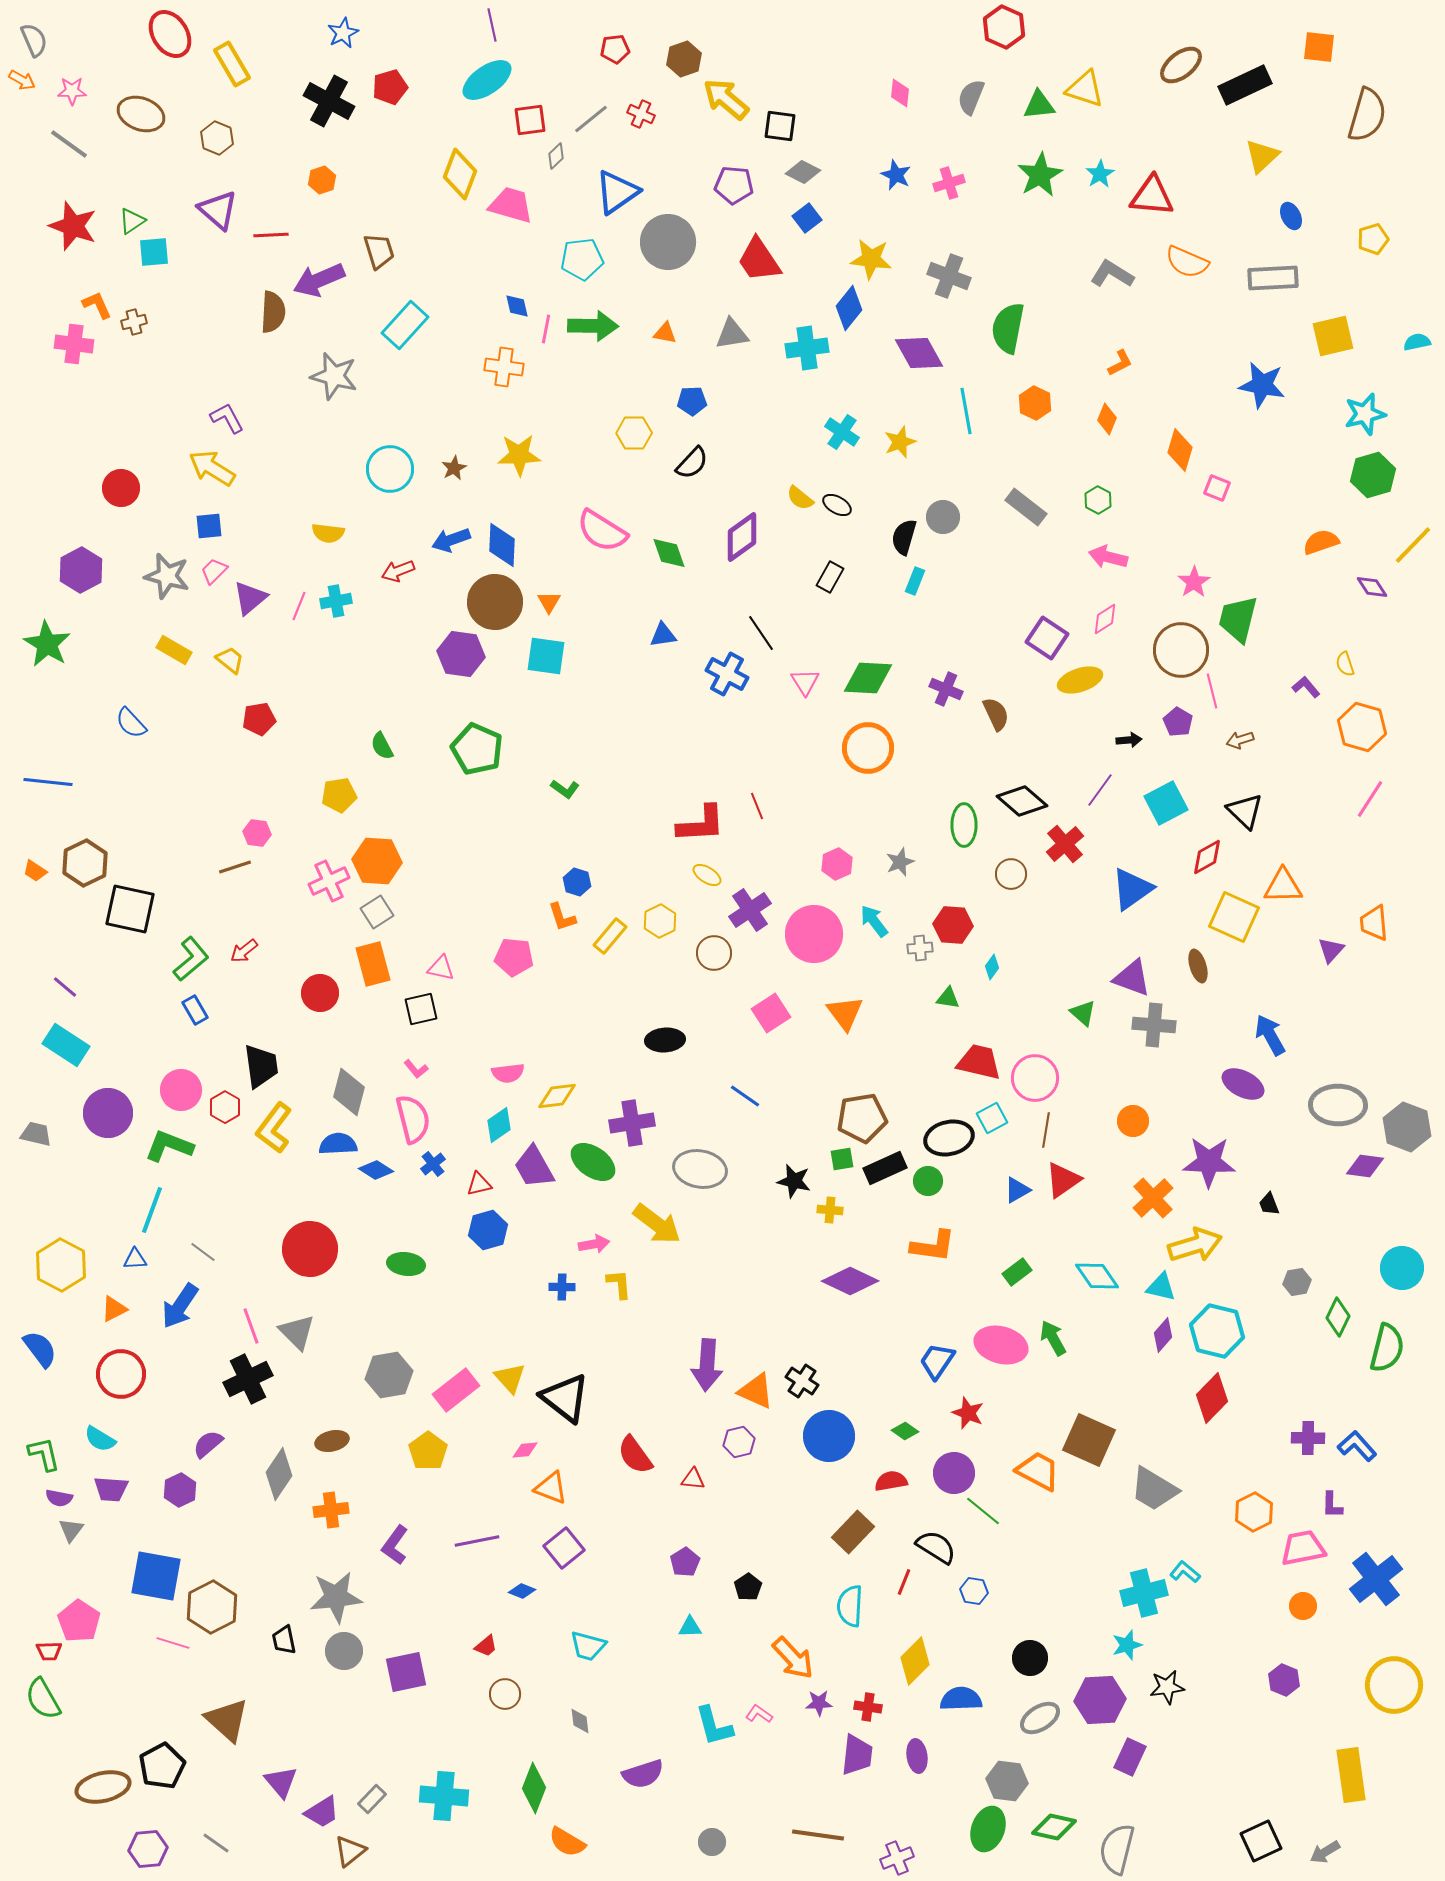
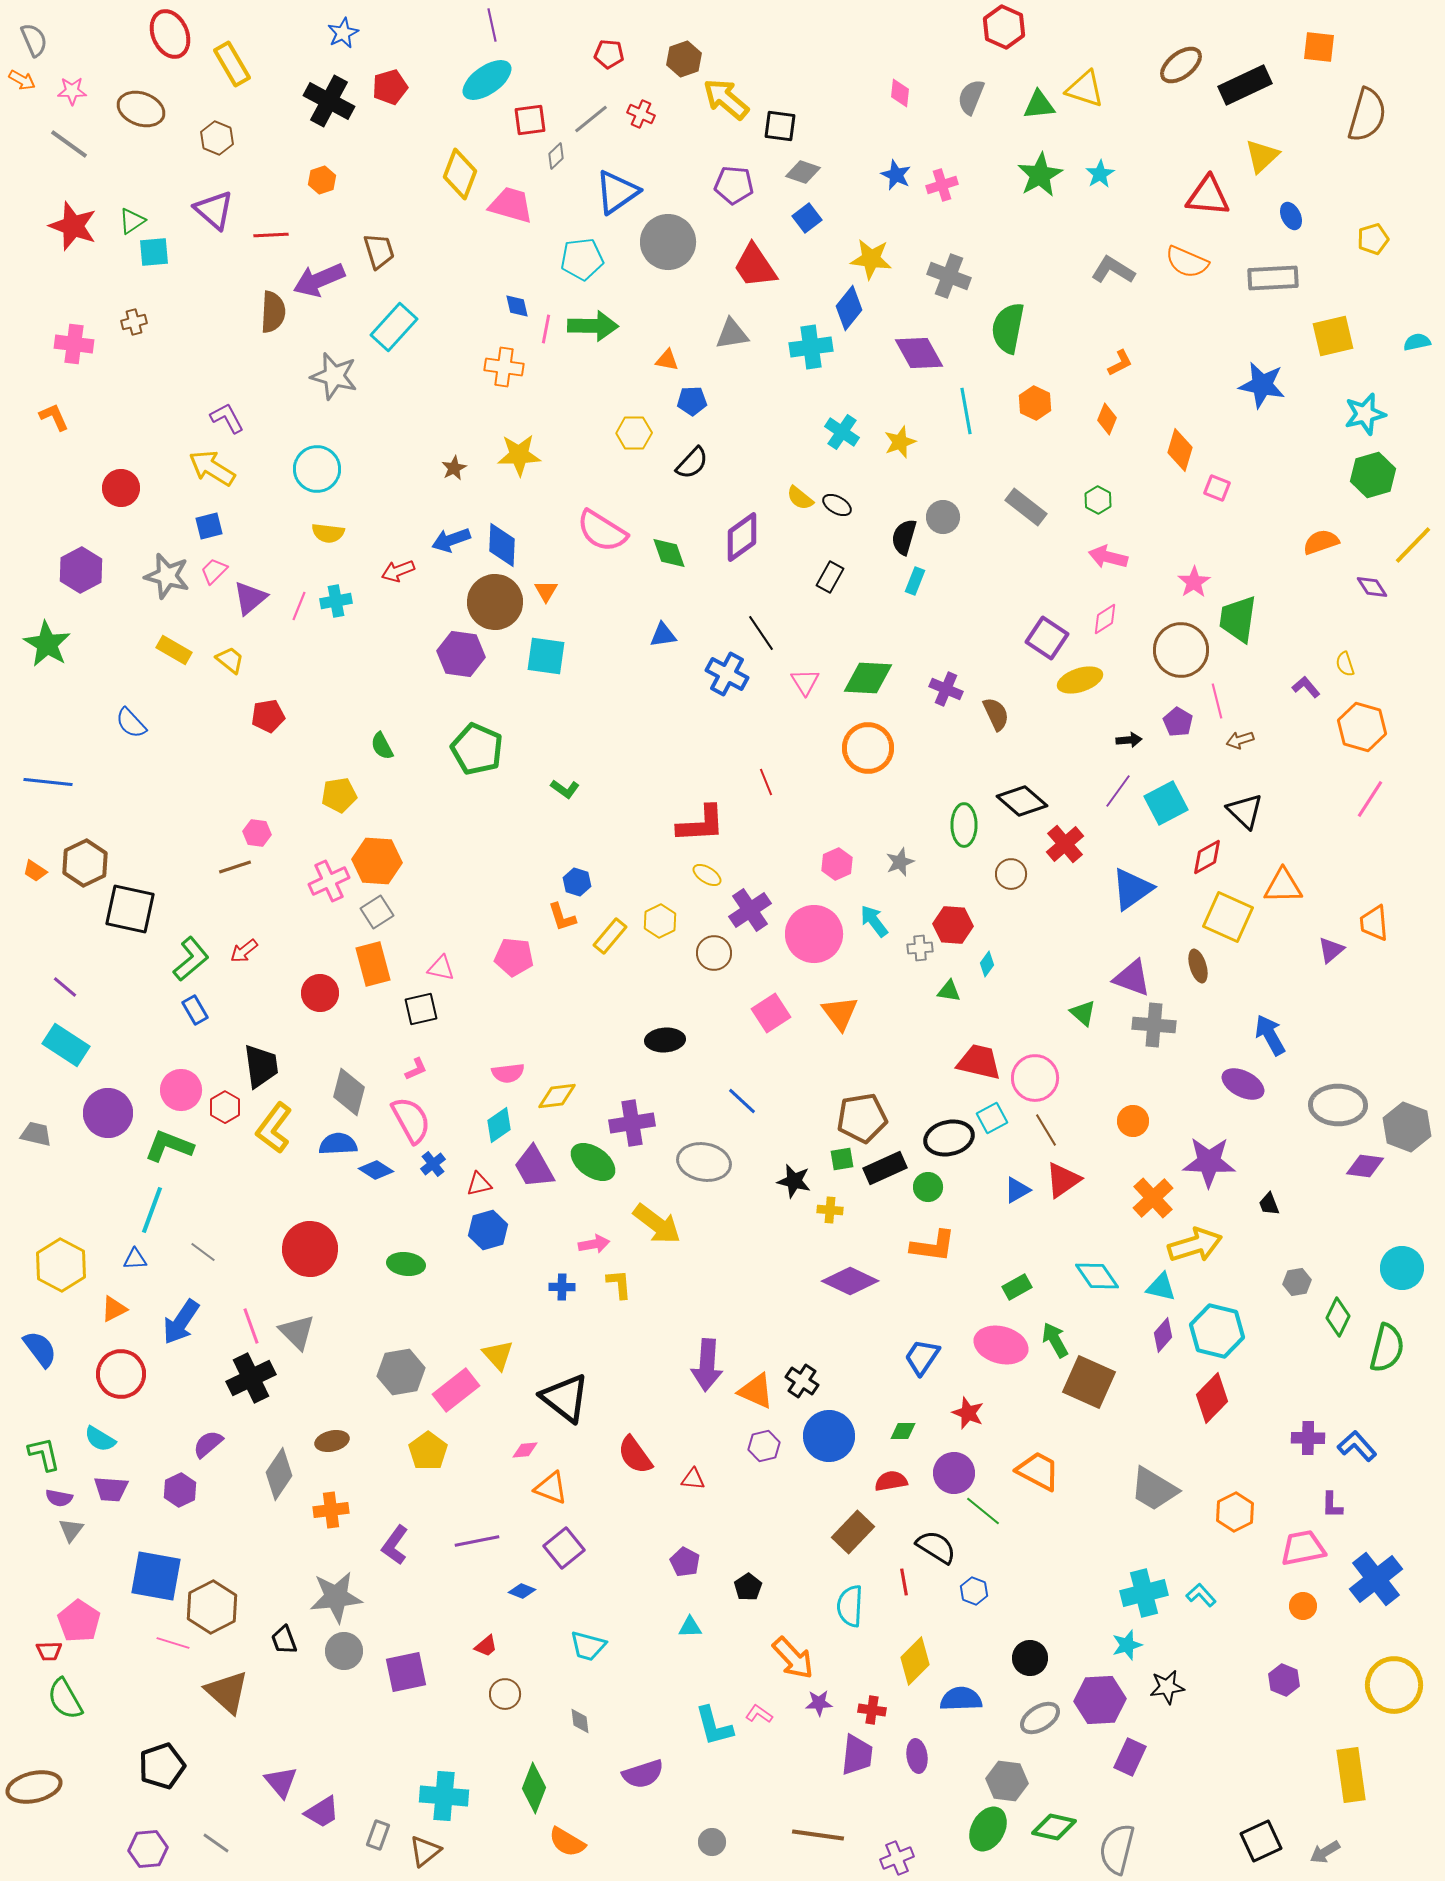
red ellipse at (170, 34): rotated 9 degrees clockwise
red pentagon at (615, 49): moved 6 px left, 5 px down; rotated 12 degrees clockwise
brown ellipse at (141, 114): moved 5 px up
gray diamond at (803, 172): rotated 8 degrees counterclockwise
pink cross at (949, 183): moved 7 px left, 2 px down
red triangle at (1152, 196): moved 56 px right
purple triangle at (218, 210): moved 4 px left
red trapezoid at (759, 260): moved 4 px left, 6 px down
gray L-shape at (1112, 274): moved 1 px right, 4 px up
orange L-shape at (97, 305): moved 43 px left, 112 px down
cyan rectangle at (405, 325): moved 11 px left, 2 px down
orange triangle at (665, 333): moved 2 px right, 27 px down
cyan cross at (807, 348): moved 4 px right, 1 px up
cyan circle at (390, 469): moved 73 px left
blue square at (209, 526): rotated 8 degrees counterclockwise
orange triangle at (549, 602): moved 3 px left, 11 px up
green trapezoid at (1238, 619): rotated 6 degrees counterclockwise
pink line at (1212, 691): moved 5 px right, 10 px down
red pentagon at (259, 719): moved 9 px right, 3 px up
purple line at (1100, 790): moved 18 px right, 1 px down
red line at (757, 806): moved 9 px right, 24 px up
yellow square at (1234, 917): moved 6 px left
purple triangle at (1331, 950): rotated 8 degrees clockwise
cyan diamond at (992, 967): moved 5 px left, 3 px up
green triangle at (948, 998): moved 1 px right, 7 px up
orange triangle at (845, 1013): moved 5 px left
pink L-shape at (416, 1069): rotated 75 degrees counterclockwise
blue line at (745, 1096): moved 3 px left, 5 px down; rotated 8 degrees clockwise
pink semicircle at (413, 1119): moved 2 px left, 1 px down; rotated 15 degrees counterclockwise
brown line at (1046, 1130): rotated 40 degrees counterclockwise
gray ellipse at (700, 1169): moved 4 px right, 7 px up
green circle at (928, 1181): moved 6 px down
green rectangle at (1017, 1272): moved 15 px down; rotated 8 degrees clockwise
blue arrow at (180, 1306): moved 1 px right, 16 px down
green arrow at (1053, 1338): moved 2 px right, 2 px down
blue trapezoid at (937, 1361): moved 15 px left, 4 px up
gray hexagon at (389, 1375): moved 12 px right, 3 px up
yellow triangle at (510, 1378): moved 12 px left, 23 px up
black cross at (248, 1379): moved 3 px right, 1 px up
green diamond at (905, 1431): moved 2 px left; rotated 36 degrees counterclockwise
brown square at (1089, 1440): moved 58 px up
purple hexagon at (739, 1442): moved 25 px right, 4 px down
orange hexagon at (1254, 1512): moved 19 px left
purple pentagon at (685, 1562): rotated 12 degrees counterclockwise
cyan L-shape at (1185, 1572): moved 16 px right, 23 px down; rotated 8 degrees clockwise
red line at (904, 1582): rotated 32 degrees counterclockwise
blue hexagon at (974, 1591): rotated 12 degrees clockwise
black trapezoid at (284, 1640): rotated 8 degrees counterclockwise
green semicircle at (43, 1699): moved 22 px right
red cross at (868, 1707): moved 4 px right, 3 px down
brown triangle at (227, 1720): moved 28 px up
black pentagon at (162, 1766): rotated 9 degrees clockwise
brown ellipse at (103, 1787): moved 69 px left
gray rectangle at (372, 1799): moved 6 px right, 36 px down; rotated 24 degrees counterclockwise
green ellipse at (988, 1829): rotated 9 degrees clockwise
brown triangle at (350, 1851): moved 75 px right
